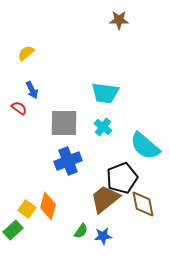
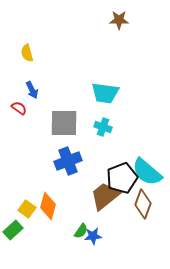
yellow semicircle: moved 1 px right; rotated 66 degrees counterclockwise
cyan cross: rotated 18 degrees counterclockwise
cyan semicircle: moved 2 px right, 26 px down
brown trapezoid: moved 3 px up
brown diamond: rotated 32 degrees clockwise
blue star: moved 10 px left
